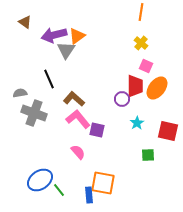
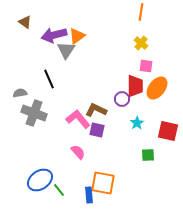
pink square: rotated 16 degrees counterclockwise
brown L-shape: moved 22 px right, 11 px down; rotated 15 degrees counterclockwise
